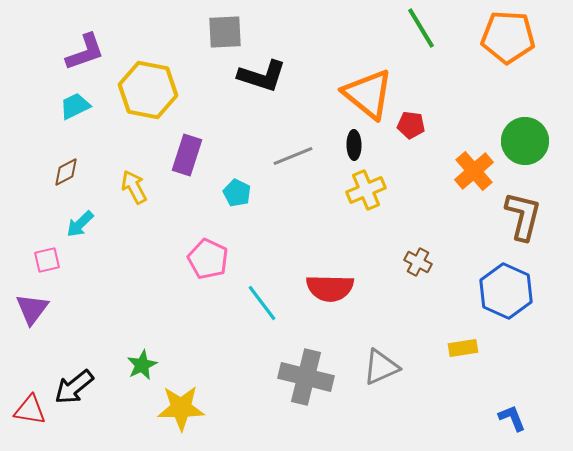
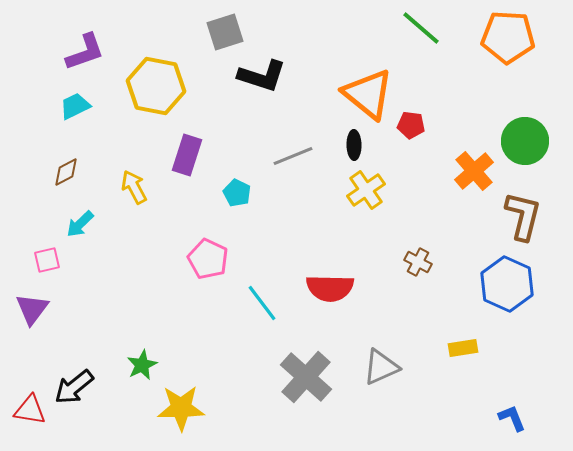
green line: rotated 18 degrees counterclockwise
gray square: rotated 15 degrees counterclockwise
yellow hexagon: moved 8 px right, 4 px up
yellow cross: rotated 12 degrees counterclockwise
blue hexagon: moved 1 px right, 7 px up
gray cross: rotated 28 degrees clockwise
